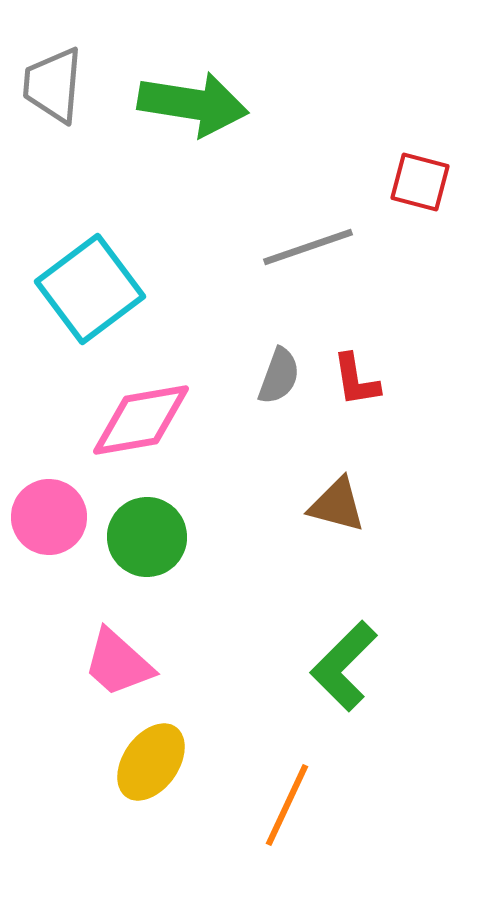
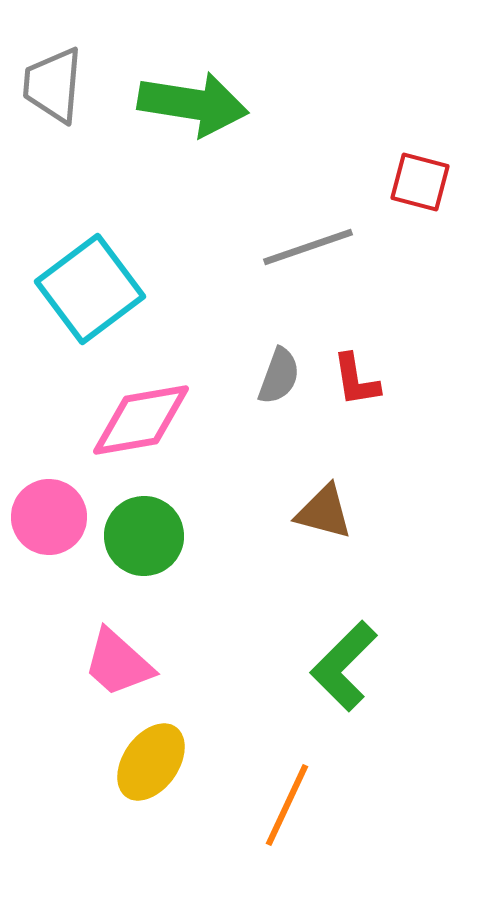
brown triangle: moved 13 px left, 7 px down
green circle: moved 3 px left, 1 px up
